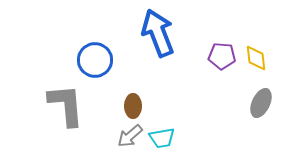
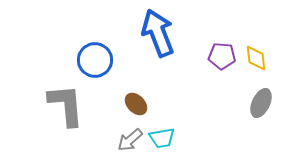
brown ellipse: moved 3 px right, 2 px up; rotated 45 degrees counterclockwise
gray arrow: moved 4 px down
